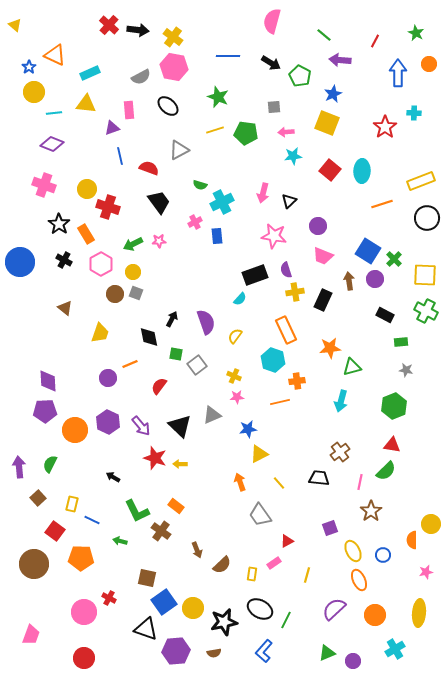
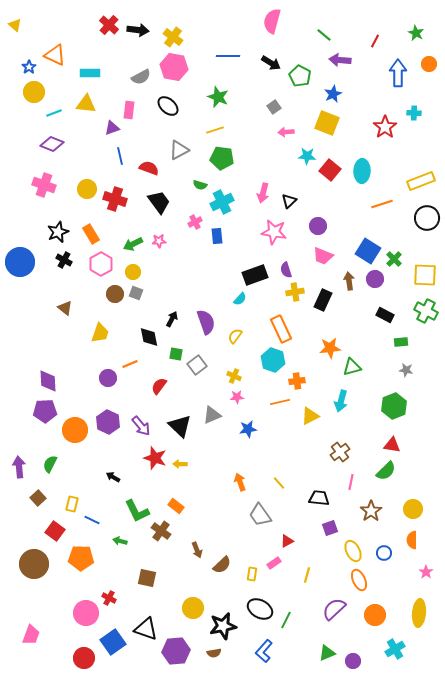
cyan rectangle at (90, 73): rotated 24 degrees clockwise
gray square at (274, 107): rotated 32 degrees counterclockwise
pink rectangle at (129, 110): rotated 12 degrees clockwise
cyan line at (54, 113): rotated 14 degrees counterclockwise
green pentagon at (246, 133): moved 24 px left, 25 px down
cyan star at (293, 156): moved 14 px right; rotated 12 degrees clockwise
red cross at (108, 207): moved 7 px right, 8 px up
black star at (59, 224): moved 1 px left, 8 px down; rotated 15 degrees clockwise
orange rectangle at (86, 234): moved 5 px right
pink star at (274, 236): moved 4 px up
orange rectangle at (286, 330): moved 5 px left, 1 px up
yellow triangle at (259, 454): moved 51 px right, 38 px up
black trapezoid at (319, 478): moved 20 px down
pink line at (360, 482): moved 9 px left
yellow circle at (431, 524): moved 18 px left, 15 px up
blue circle at (383, 555): moved 1 px right, 2 px up
pink star at (426, 572): rotated 24 degrees counterclockwise
blue square at (164, 602): moved 51 px left, 40 px down
pink circle at (84, 612): moved 2 px right, 1 px down
black star at (224, 622): moved 1 px left, 4 px down
